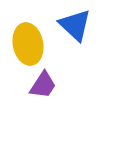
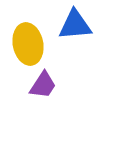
blue triangle: rotated 48 degrees counterclockwise
